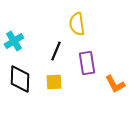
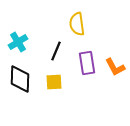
cyan cross: moved 4 px right, 1 px down
orange L-shape: moved 17 px up
